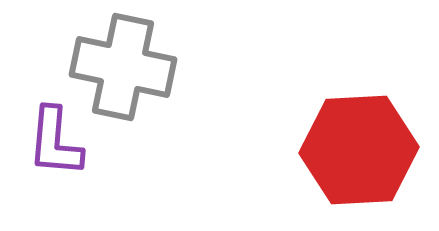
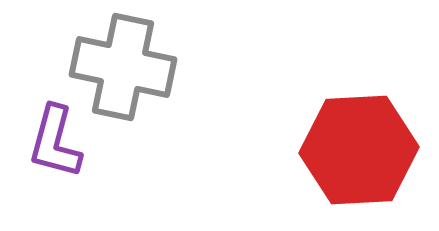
purple L-shape: rotated 10 degrees clockwise
